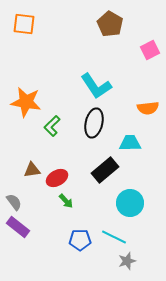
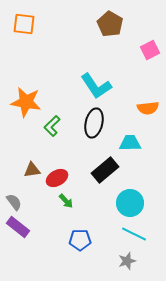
cyan line: moved 20 px right, 3 px up
